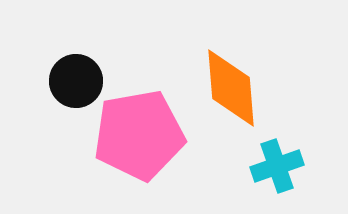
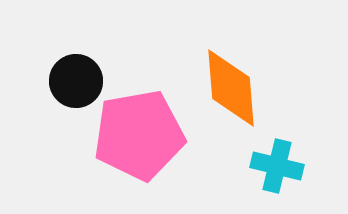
cyan cross: rotated 33 degrees clockwise
